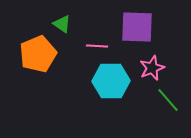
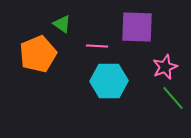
pink star: moved 13 px right, 1 px up
cyan hexagon: moved 2 px left
green line: moved 5 px right, 2 px up
